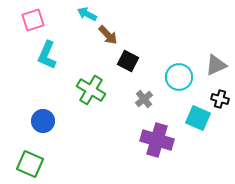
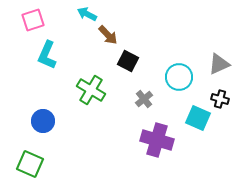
gray triangle: moved 3 px right, 1 px up
